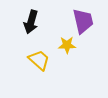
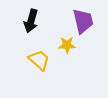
black arrow: moved 1 px up
